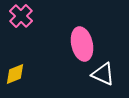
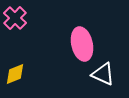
pink cross: moved 6 px left, 2 px down
